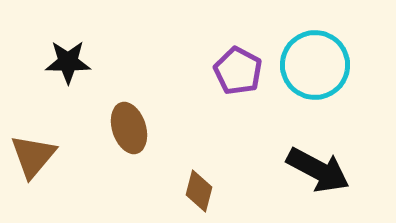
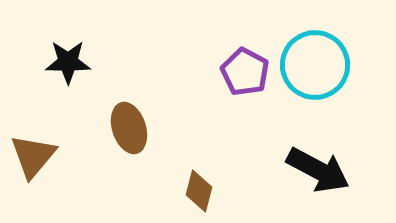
purple pentagon: moved 7 px right, 1 px down
